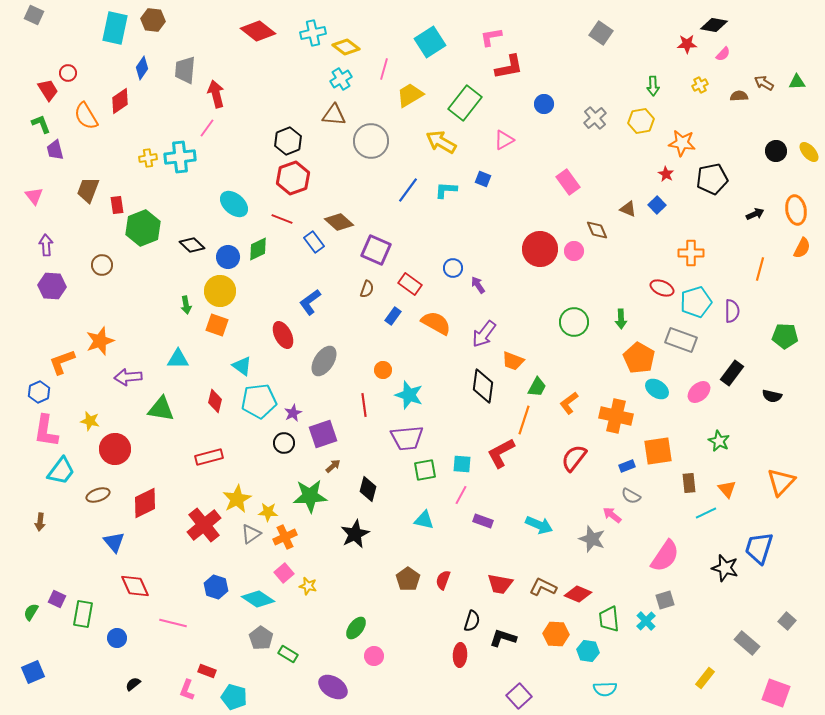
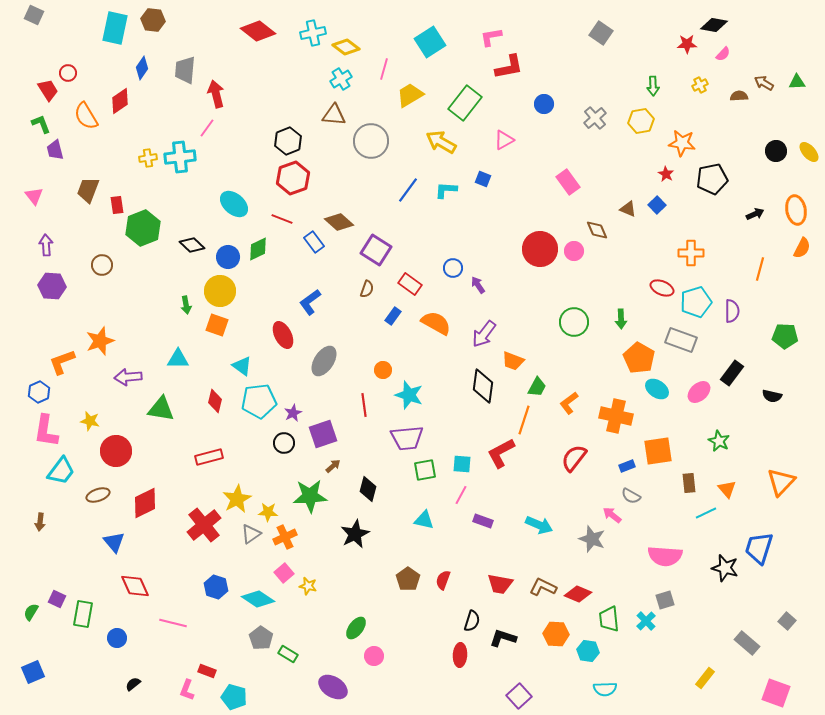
purple square at (376, 250): rotated 8 degrees clockwise
red circle at (115, 449): moved 1 px right, 2 px down
pink semicircle at (665, 556): rotated 60 degrees clockwise
